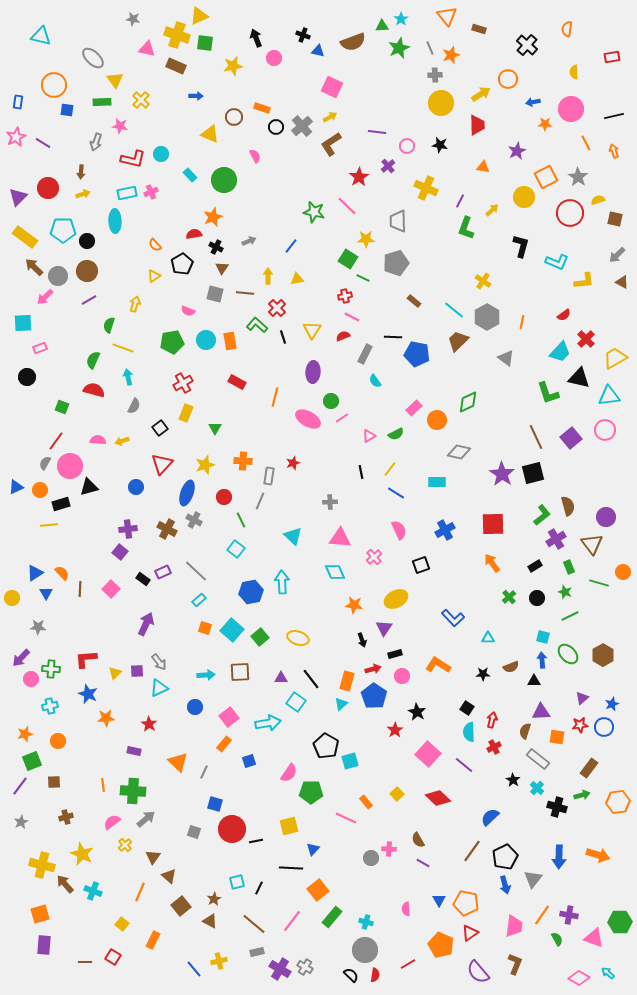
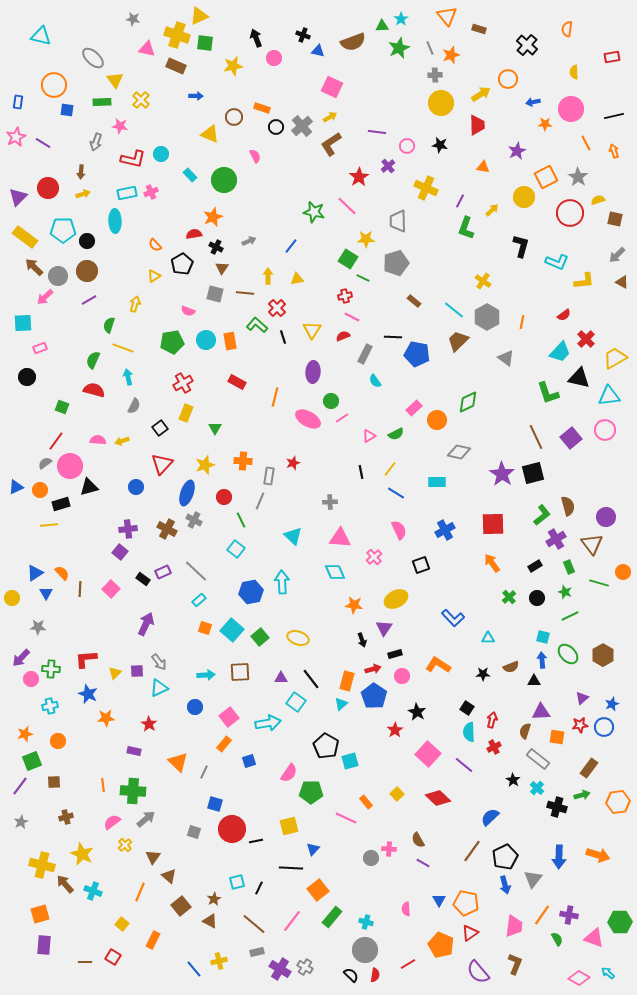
gray semicircle at (45, 463): rotated 24 degrees clockwise
